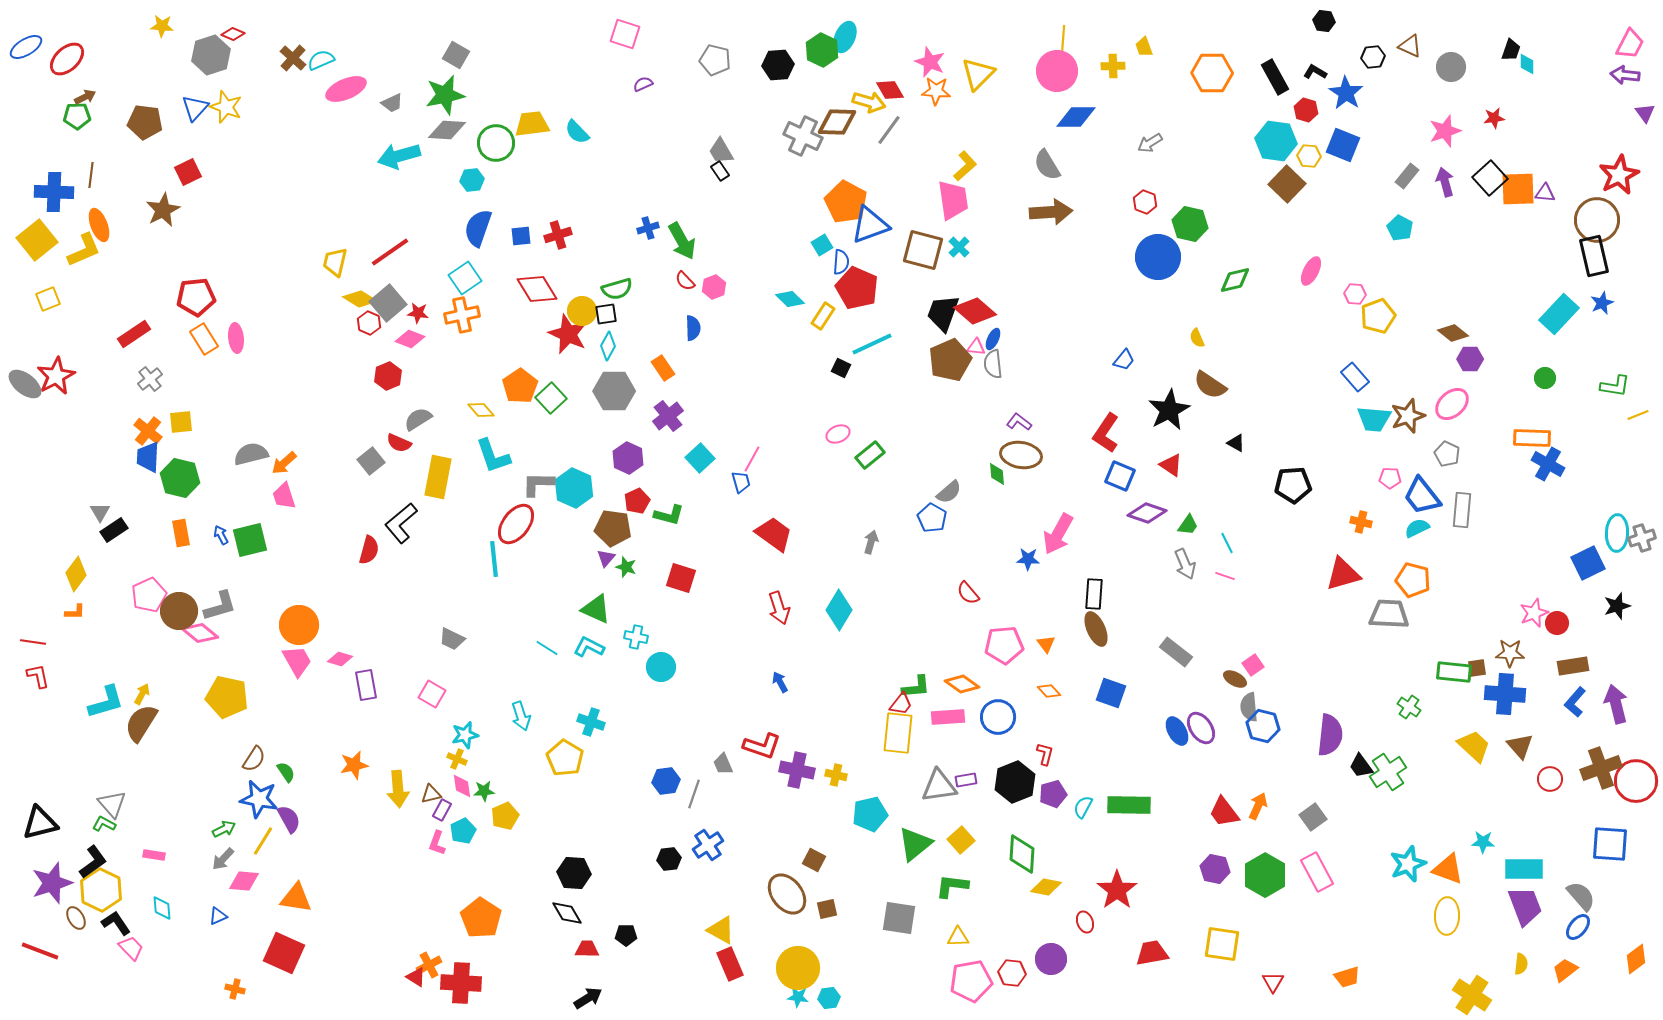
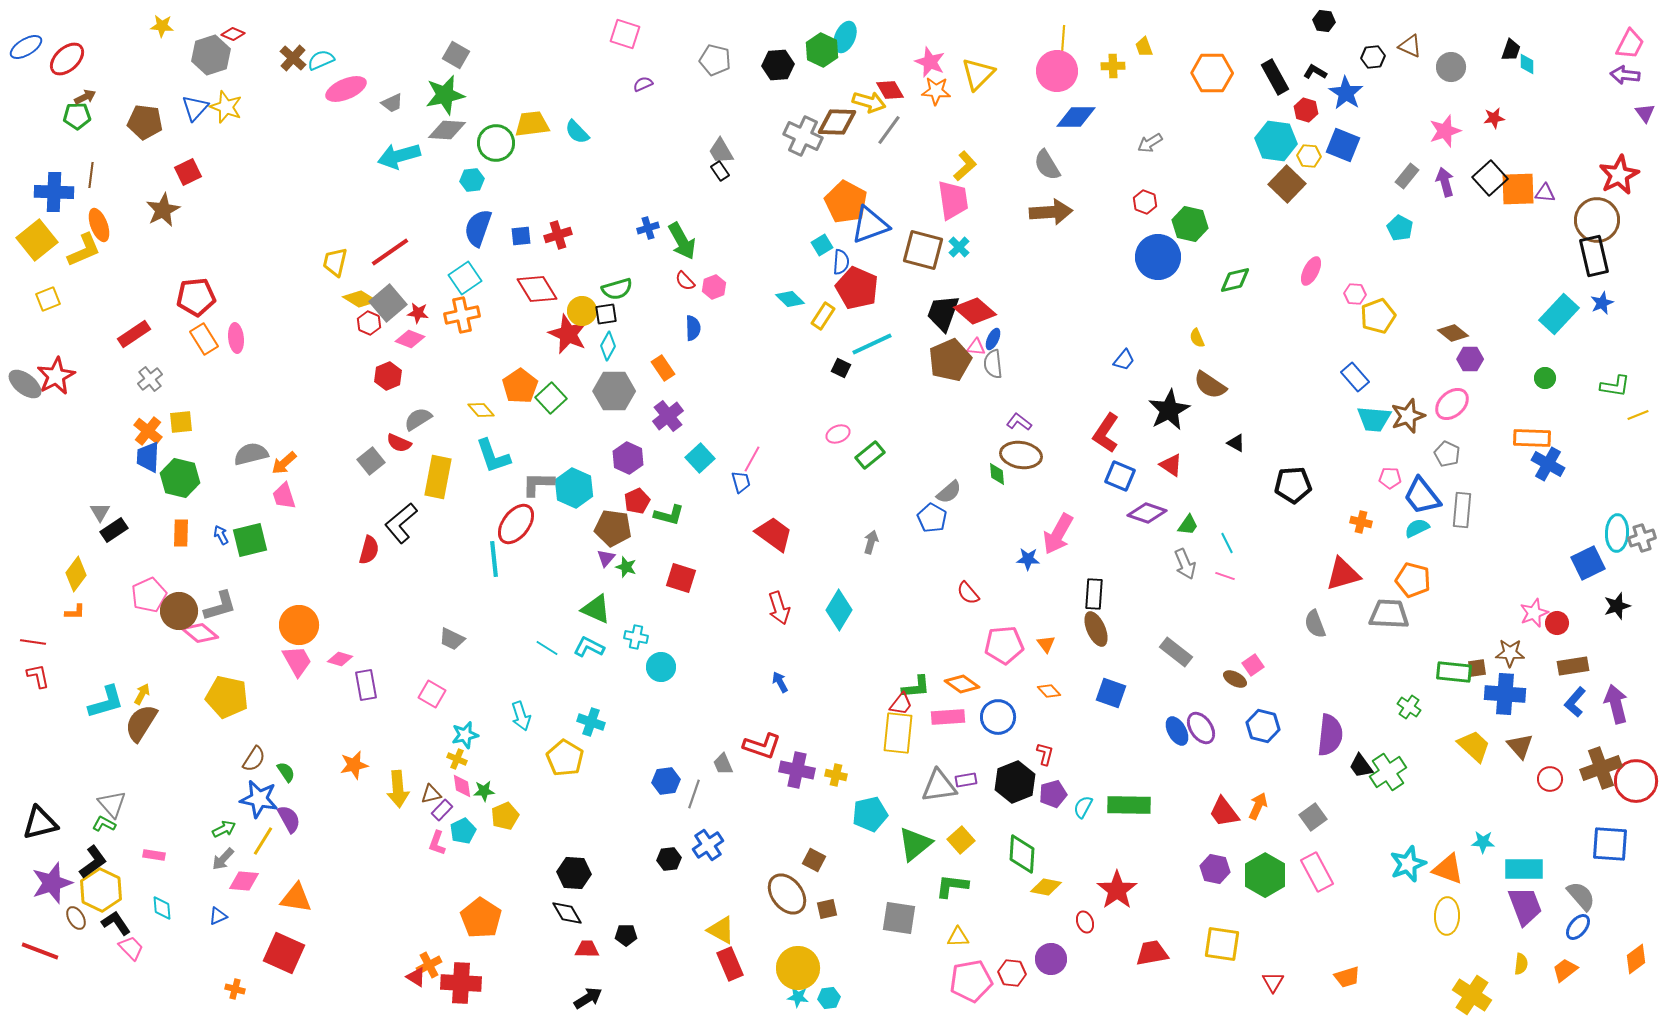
orange rectangle at (181, 533): rotated 12 degrees clockwise
gray semicircle at (1249, 707): moved 66 px right, 83 px up; rotated 16 degrees counterclockwise
purple rectangle at (442, 810): rotated 15 degrees clockwise
